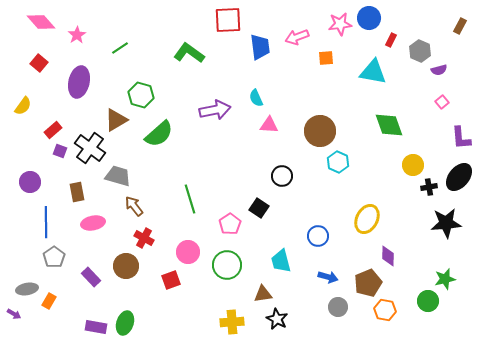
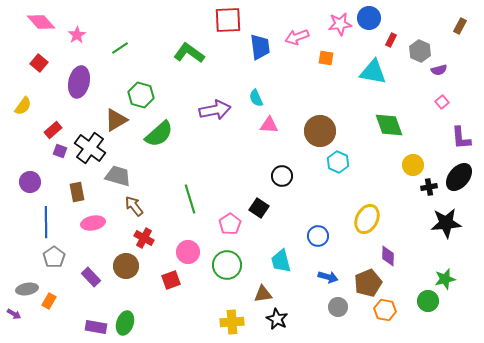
orange square at (326, 58): rotated 14 degrees clockwise
